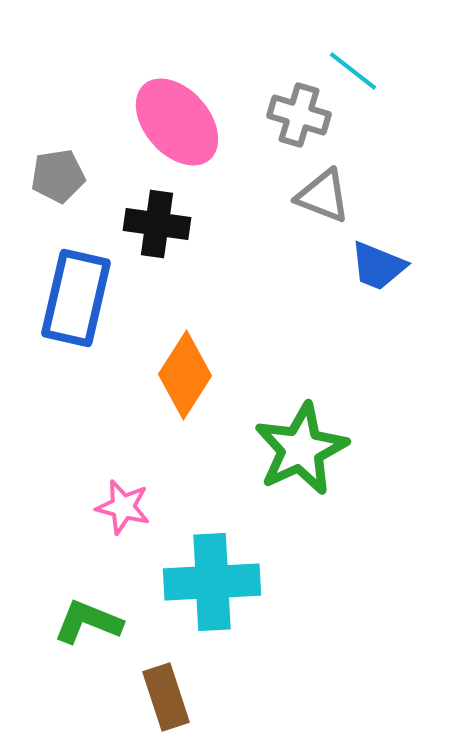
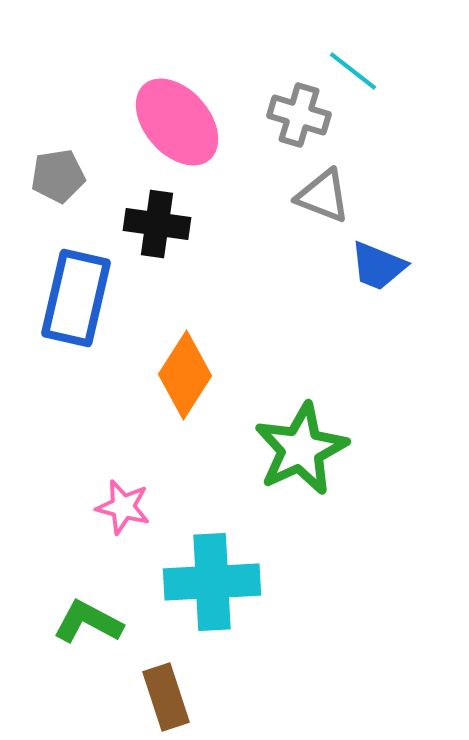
green L-shape: rotated 6 degrees clockwise
